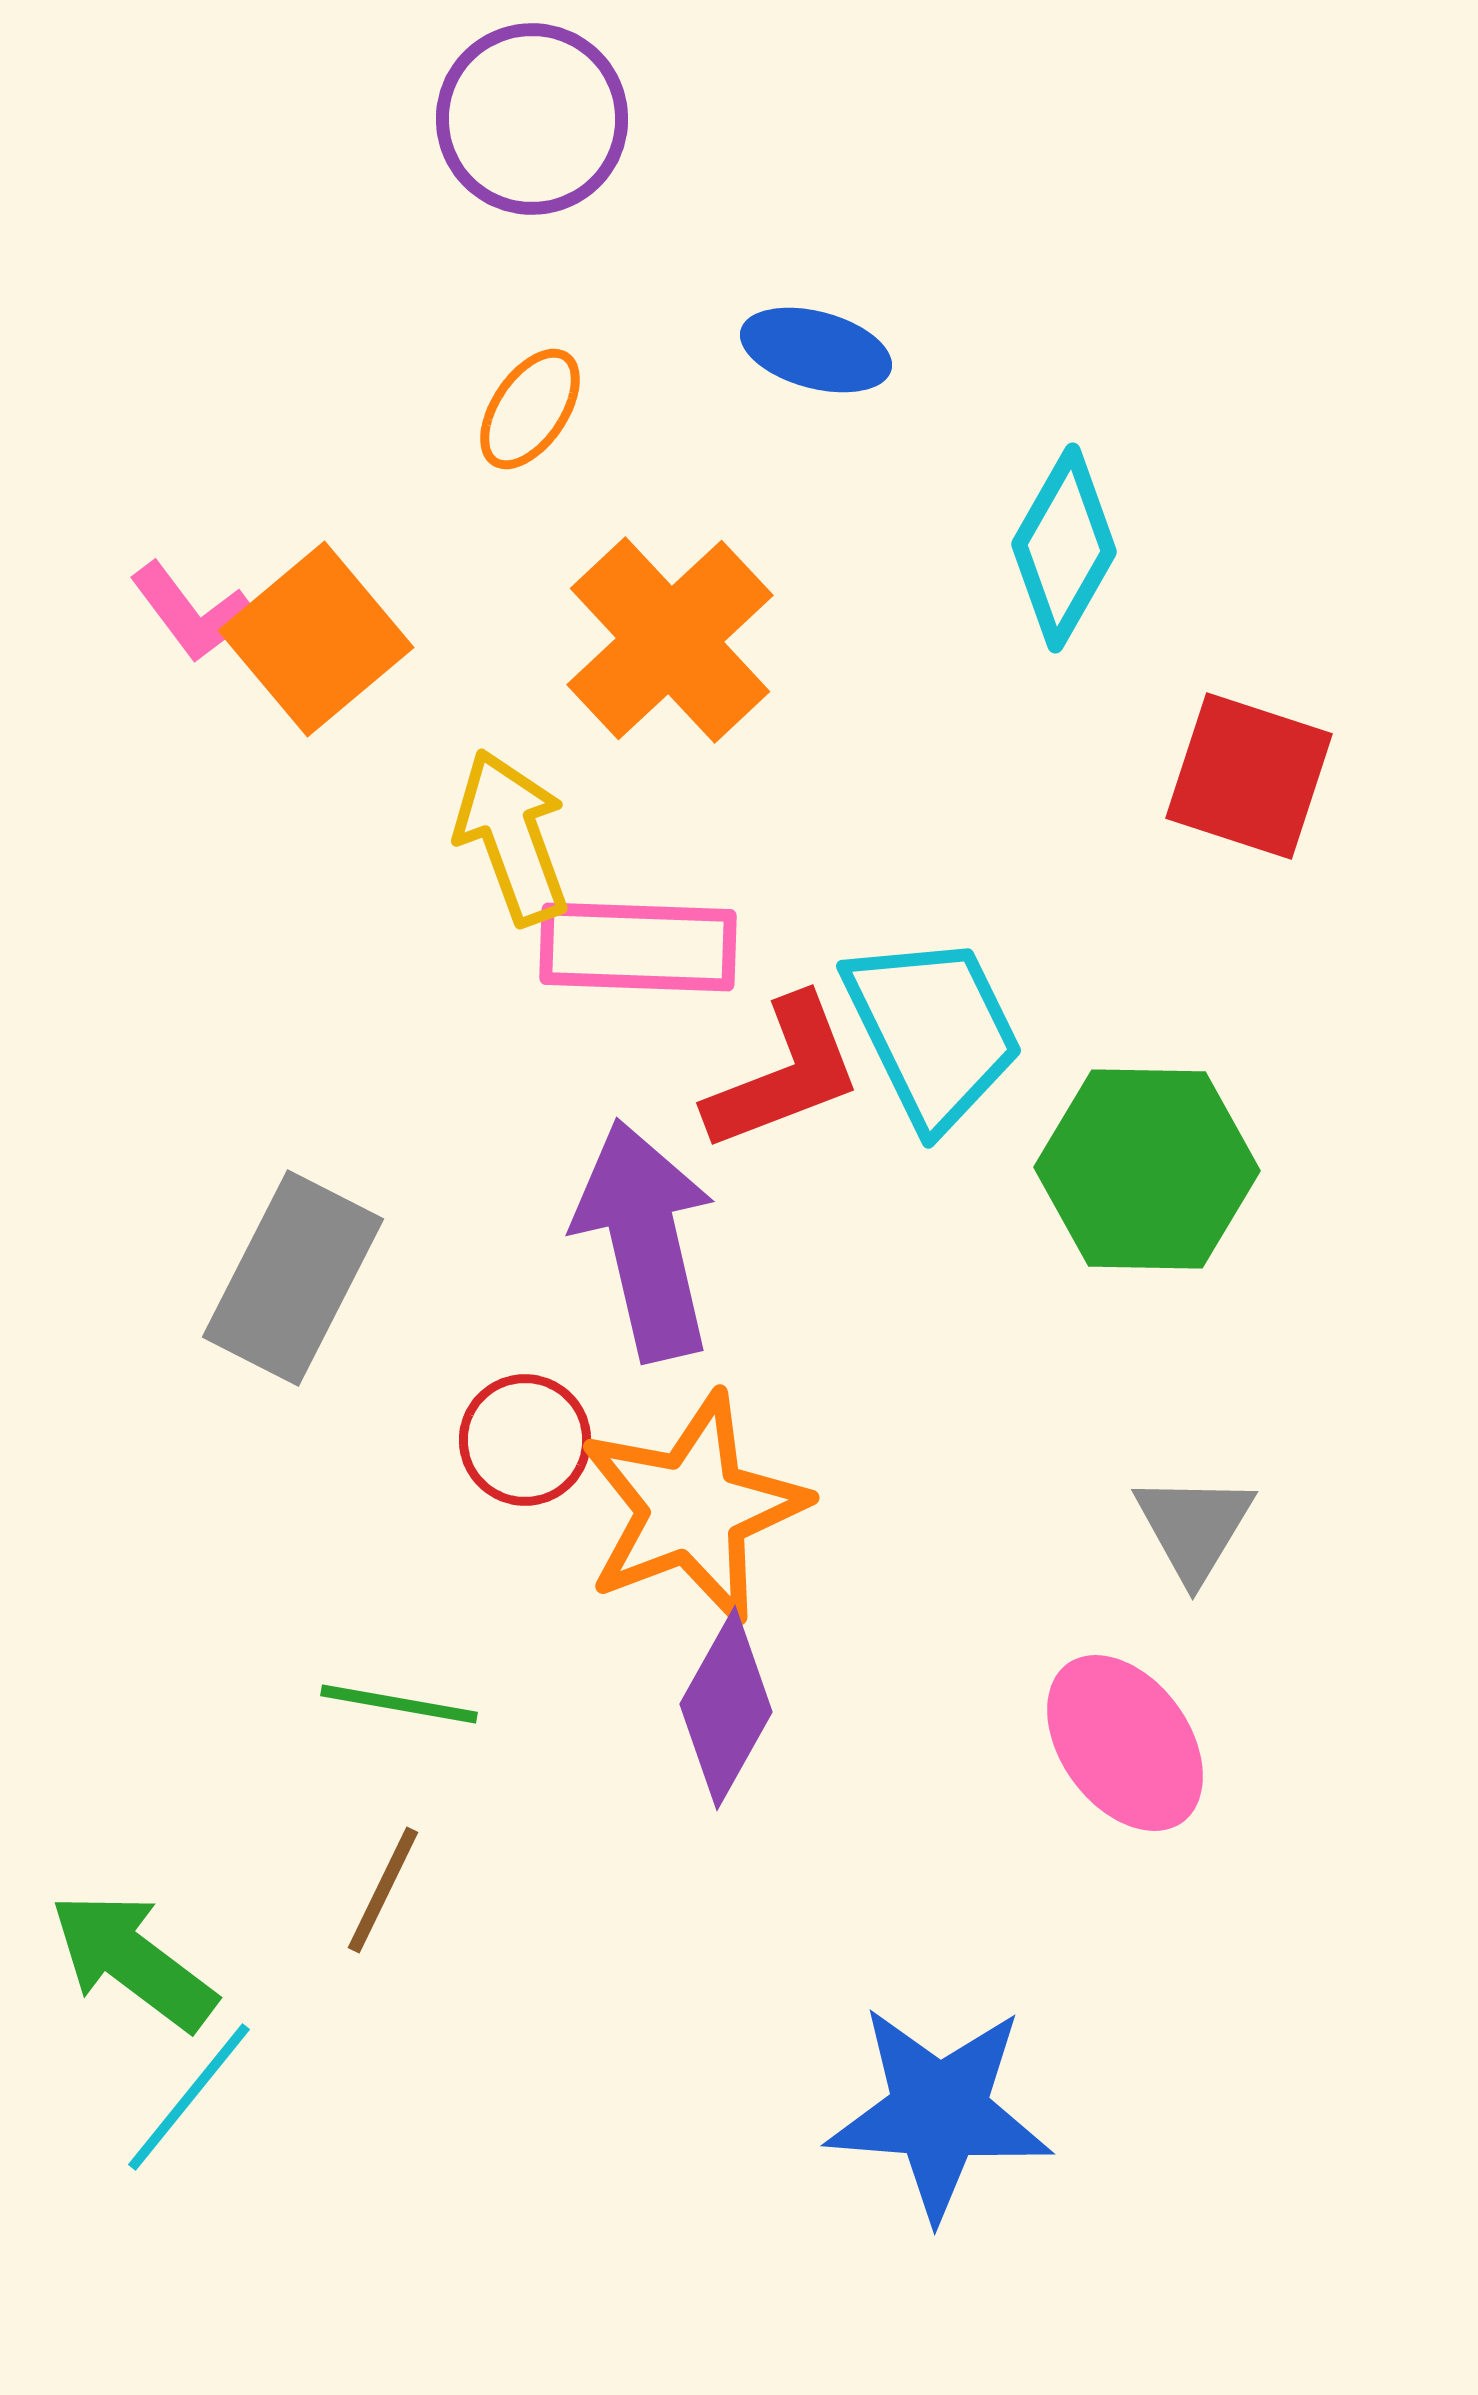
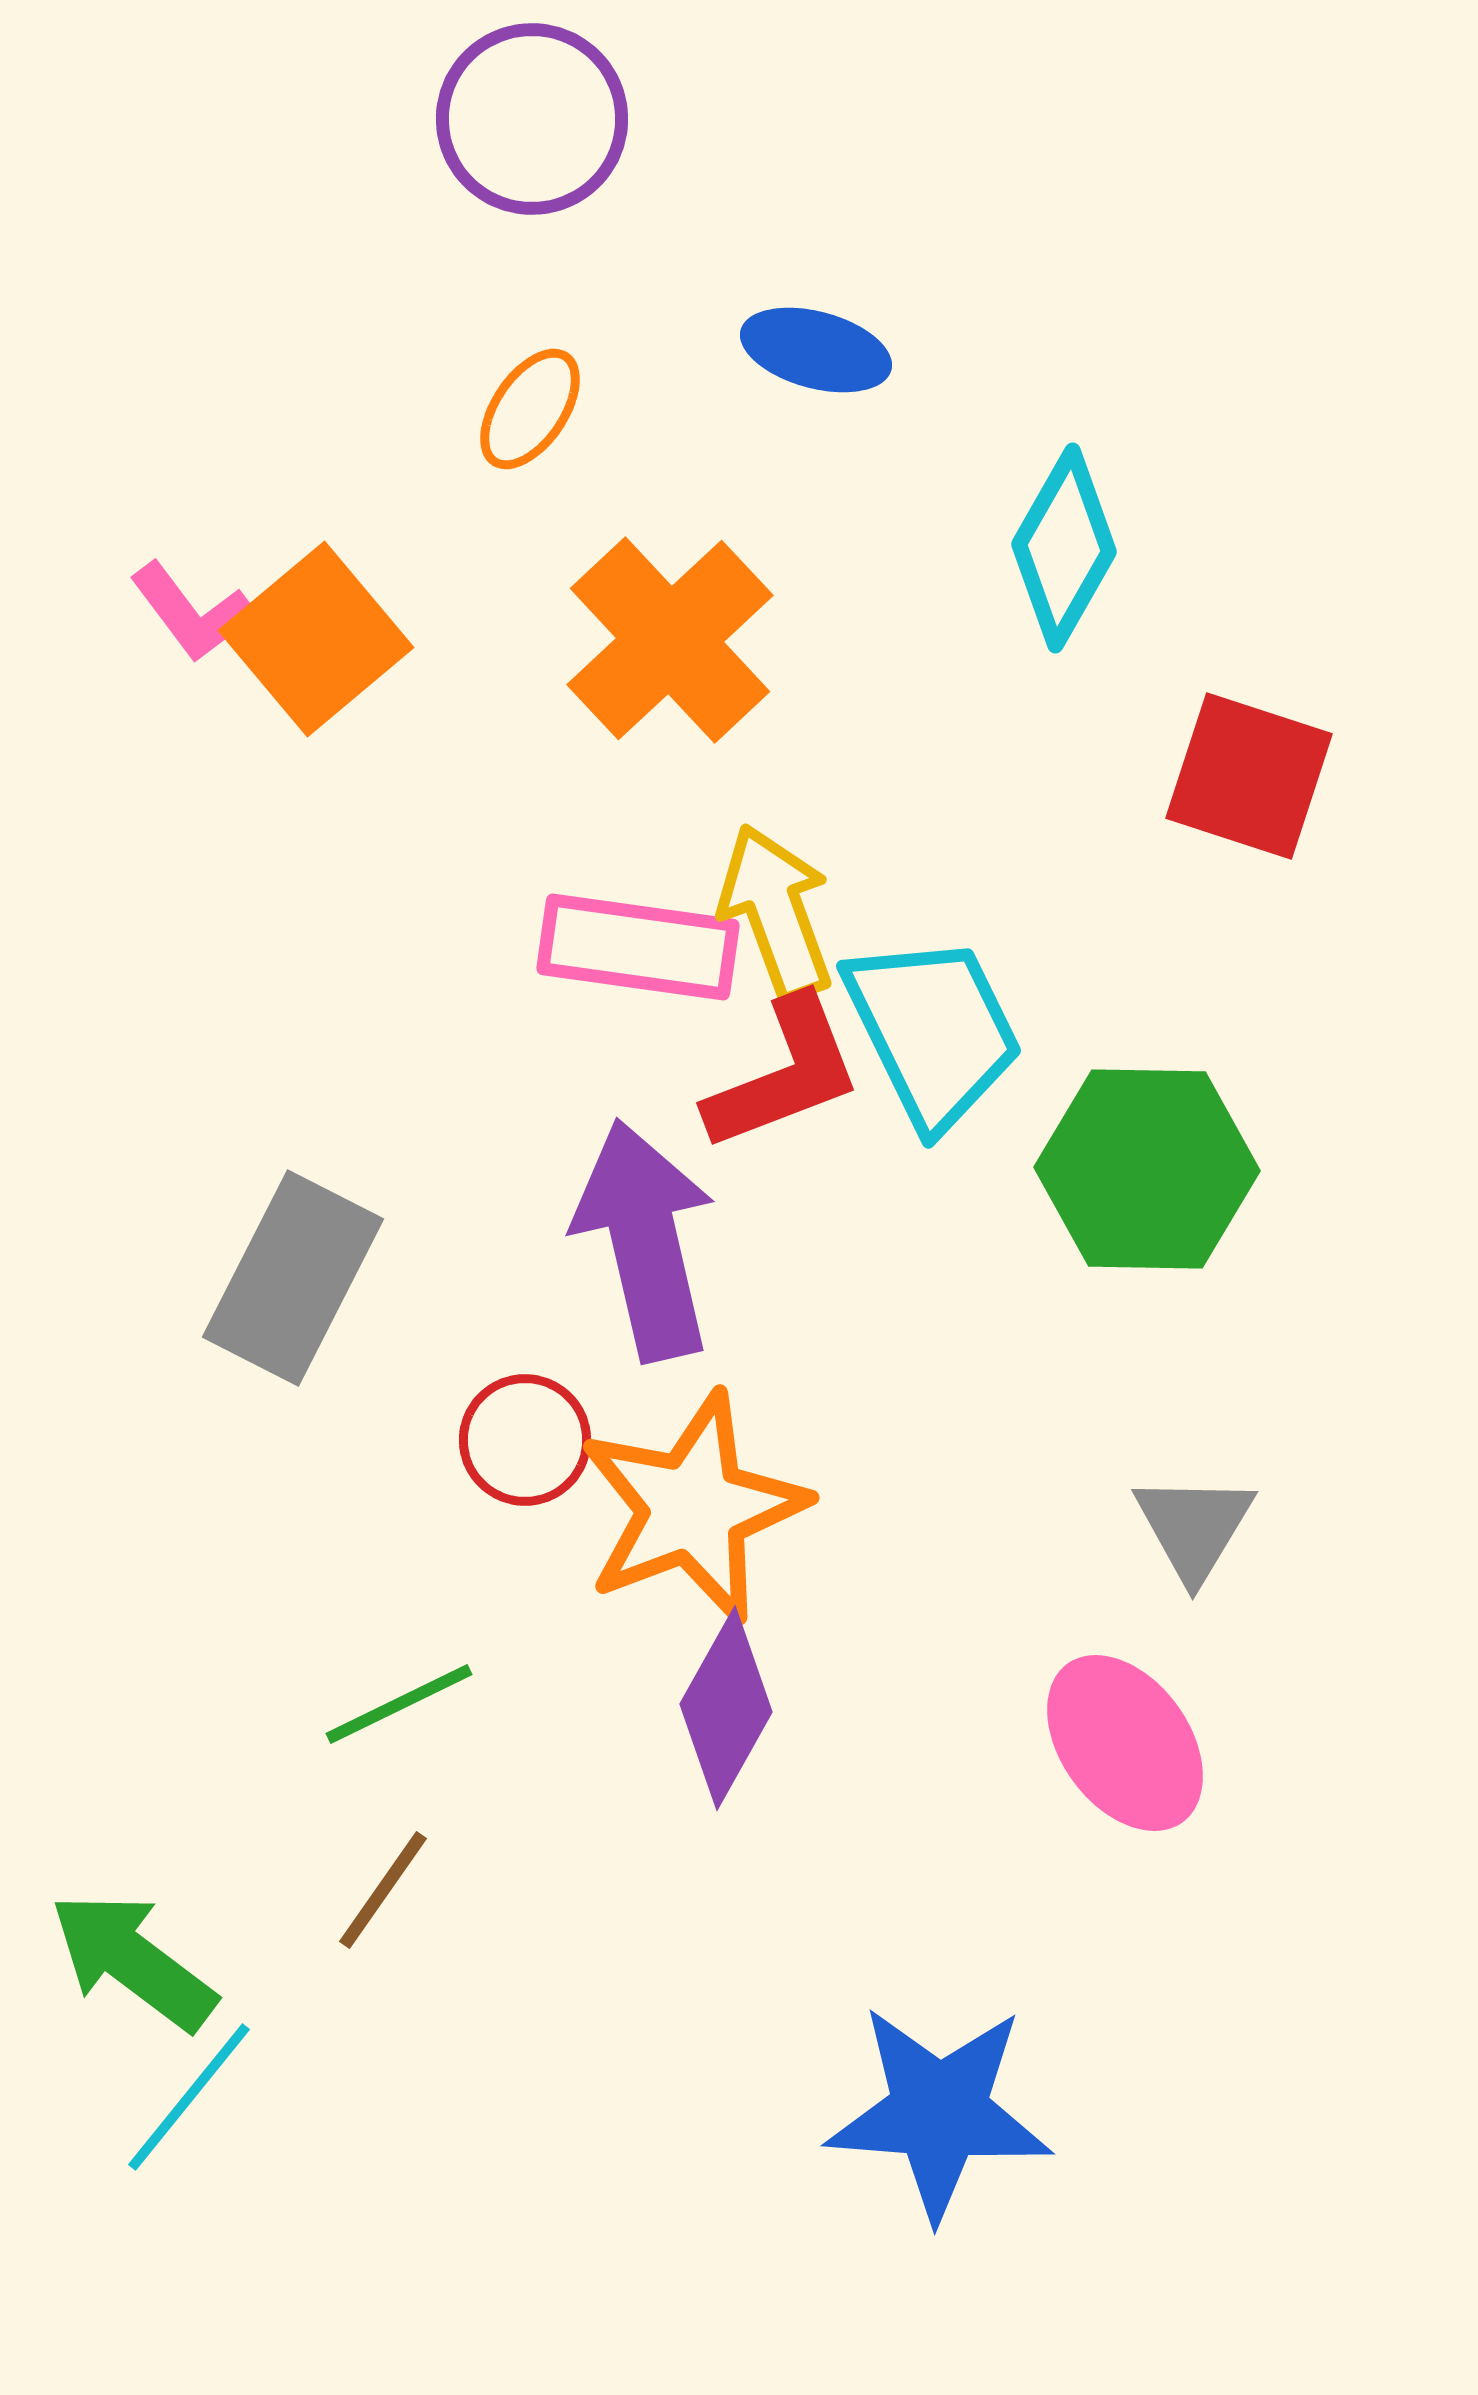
yellow arrow: moved 264 px right, 75 px down
pink rectangle: rotated 6 degrees clockwise
green line: rotated 36 degrees counterclockwise
brown line: rotated 9 degrees clockwise
